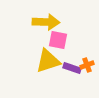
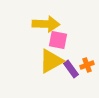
yellow arrow: moved 2 px down
yellow triangle: moved 3 px right; rotated 12 degrees counterclockwise
purple rectangle: moved 1 px left, 1 px down; rotated 36 degrees clockwise
